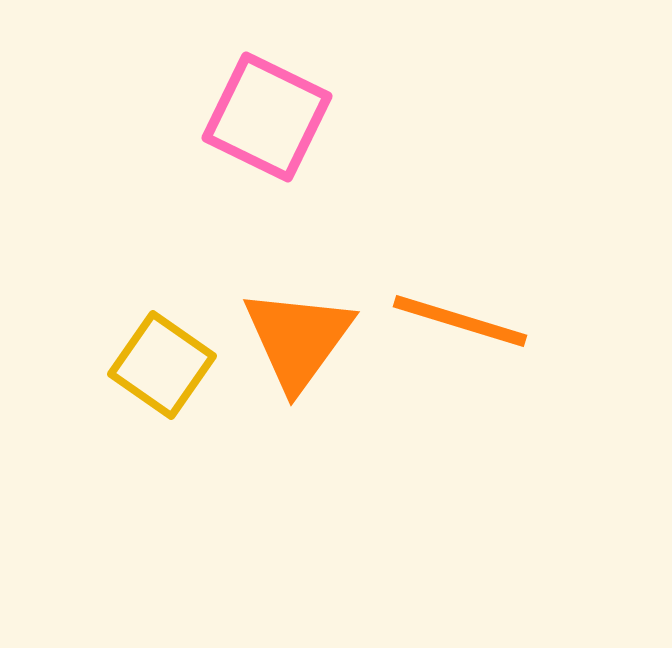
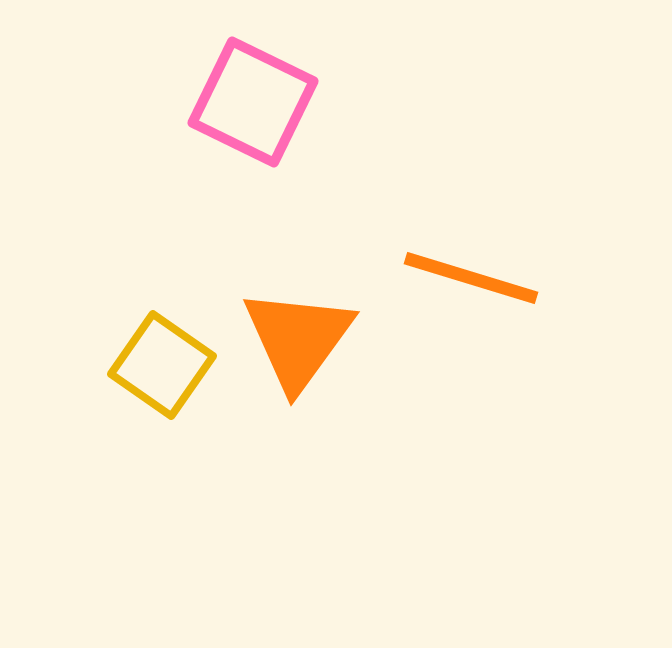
pink square: moved 14 px left, 15 px up
orange line: moved 11 px right, 43 px up
